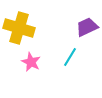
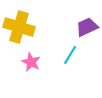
yellow cross: moved 1 px up
cyan line: moved 2 px up
